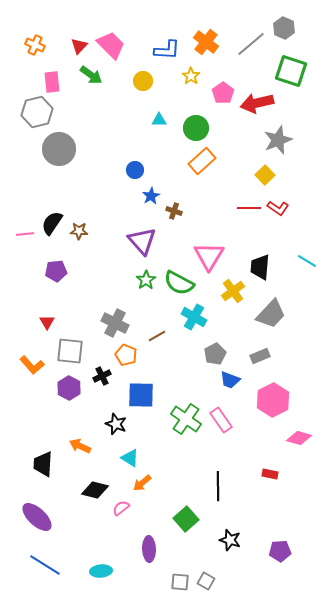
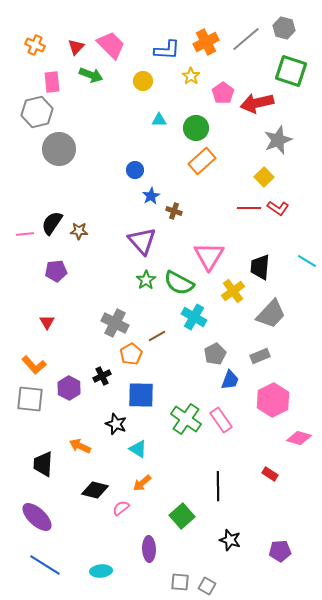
gray hexagon at (284, 28): rotated 10 degrees counterclockwise
orange cross at (206, 42): rotated 25 degrees clockwise
gray line at (251, 44): moved 5 px left, 5 px up
red triangle at (79, 46): moved 3 px left, 1 px down
green arrow at (91, 75): rotated 15 degrees counterclockwise
yellow square at (265, 175): moved 1 px left, 2 px down
gray square at (70, 351): moved 40 px left, 48 px down
orange pentagon at (126, 355): moved 5 px right, 1 px up; rotated 20 degrees clockwise
orange L-shape at (32, 365): moved 2 px right
blue trapezoid at (230, 380): rotated 90 degrees counterclockwise
cyan triangle at (130, 458): moved 8 px right, 9 px up
red rectangle at (270, 474): rotated 21 degrees clockwise
green square at (186, 519): moved 4 px left, 3 px up
gray square at (206, 581): moved 1 px right, 5 px down
